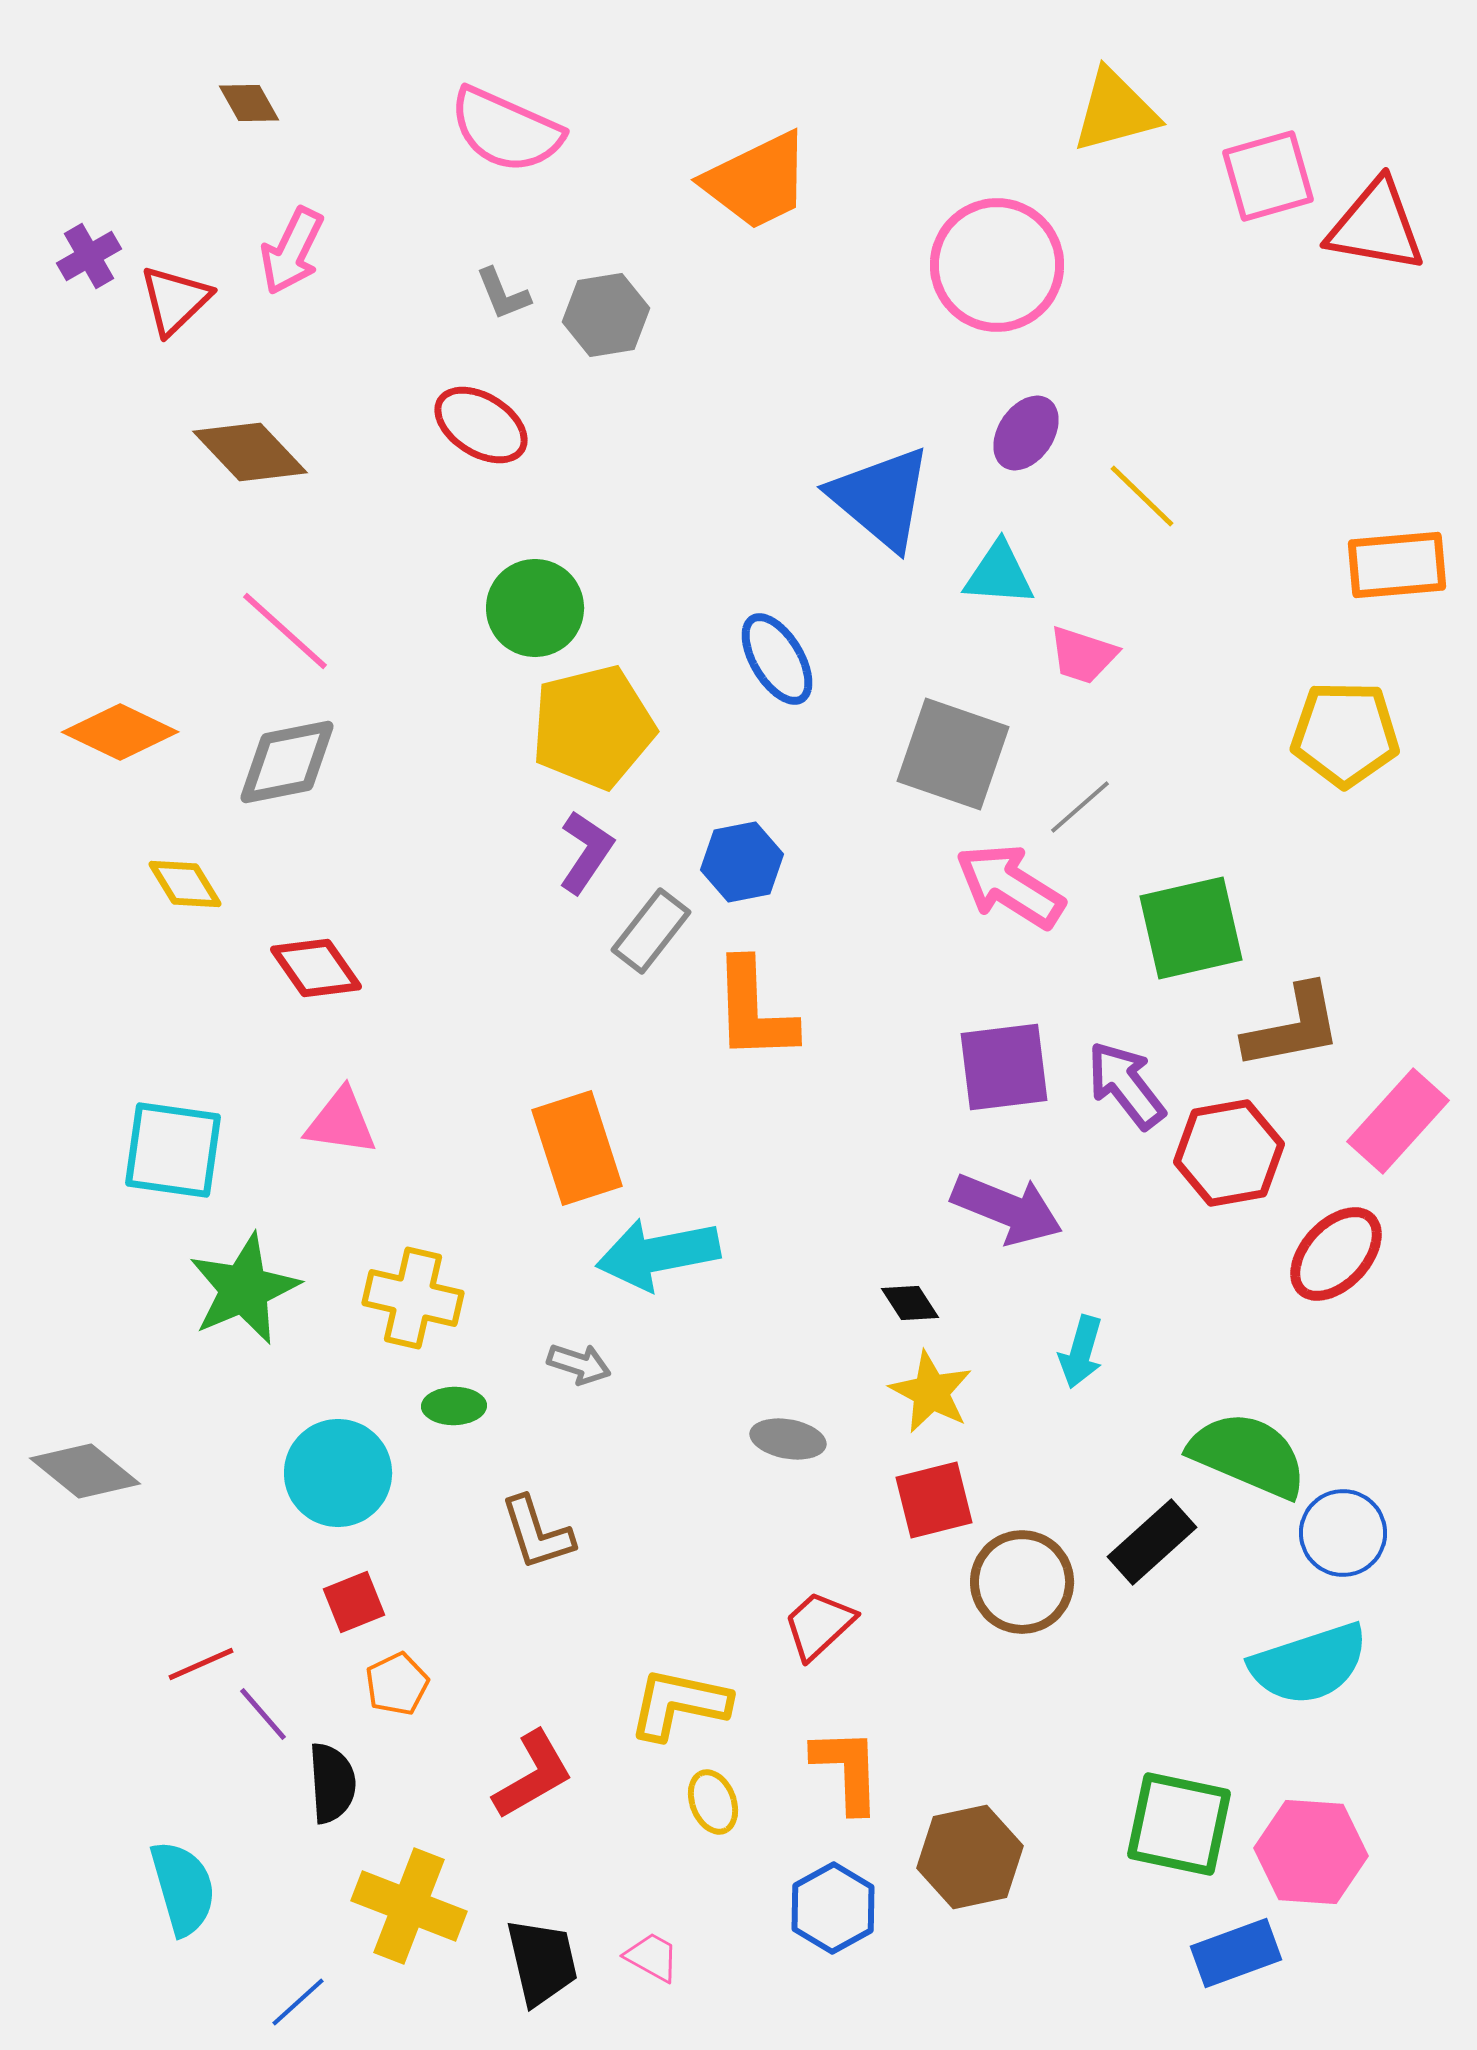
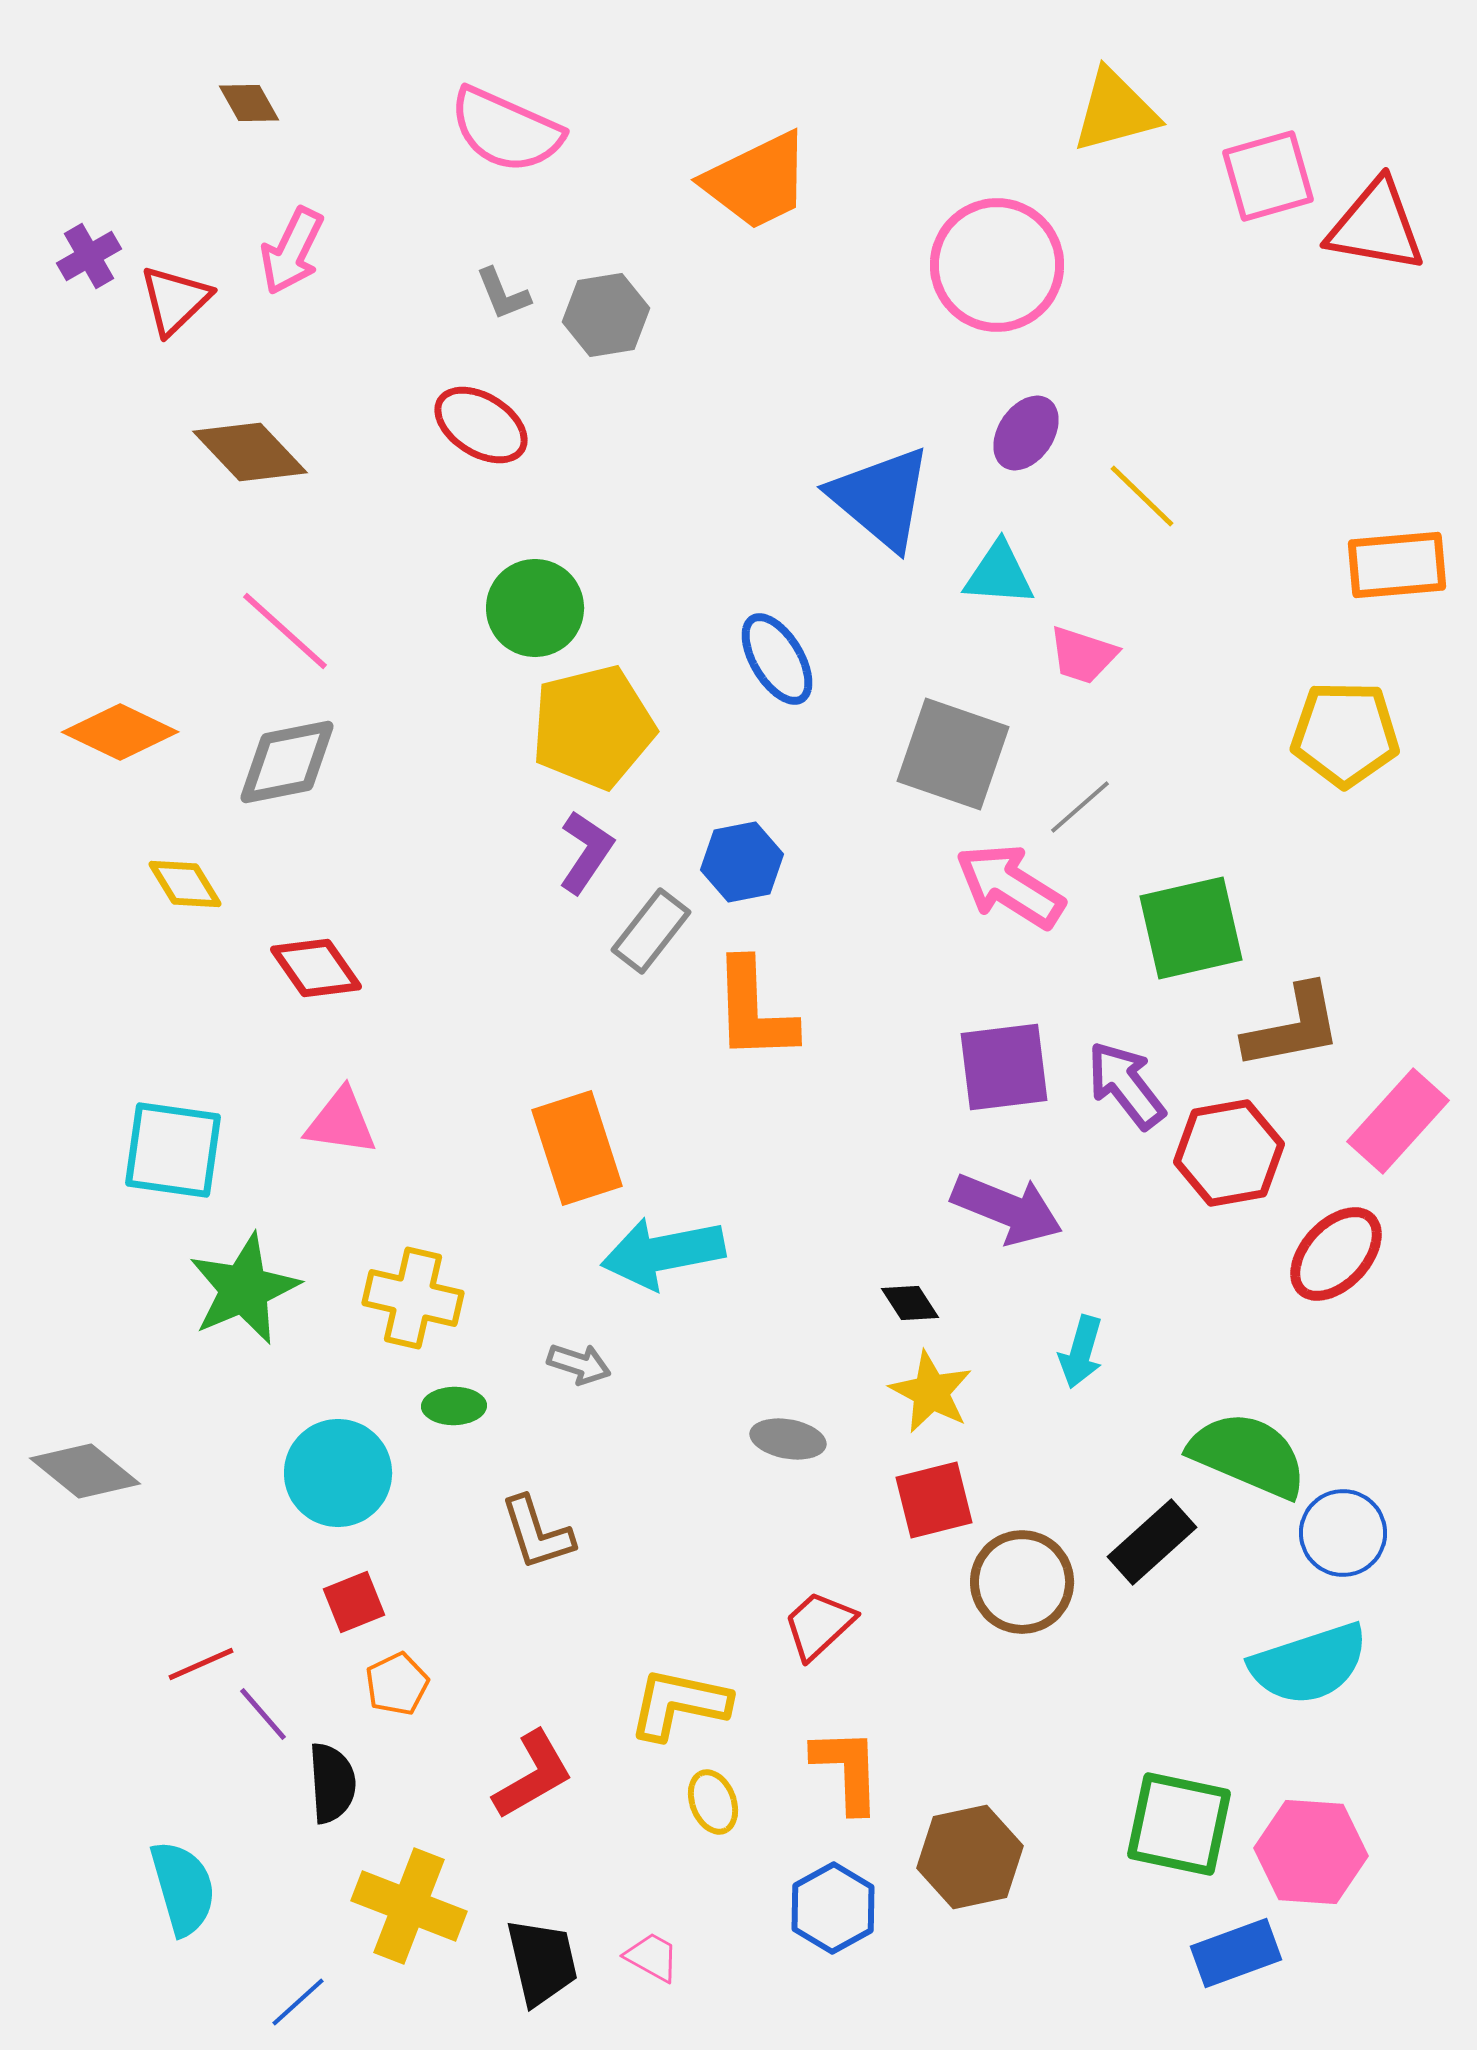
cyan arrow at (658, 1254): moved 5 px right, 1 px up
